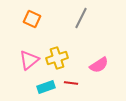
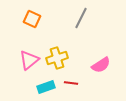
pink semicircle: moved 2 px right
